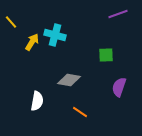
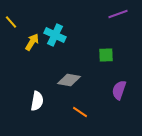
cyan cross: rotated 10 degrees clockwise
purple semicircle: moved 3 px down
